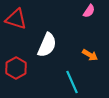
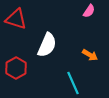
cyan line: moved 1 px right, 1 px down
